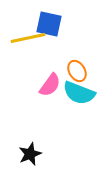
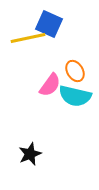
blue square: rotated 12 degrees clockwise
orange ellipse: moved 2 px left
cyan semicircle: moved 4 px left, 3 px down; rotated 8 degrees counterclockwise
